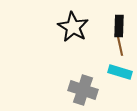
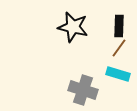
black star: rotated 16 degrees counterclockwise
brown line: moved 1 px left, 2 px down; rotated 48 degrees clockwise
cyan rectangle: moved 2 px left, 2 px down
